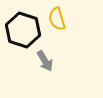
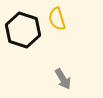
gray arrow: moved 18 px right, 18 px down
